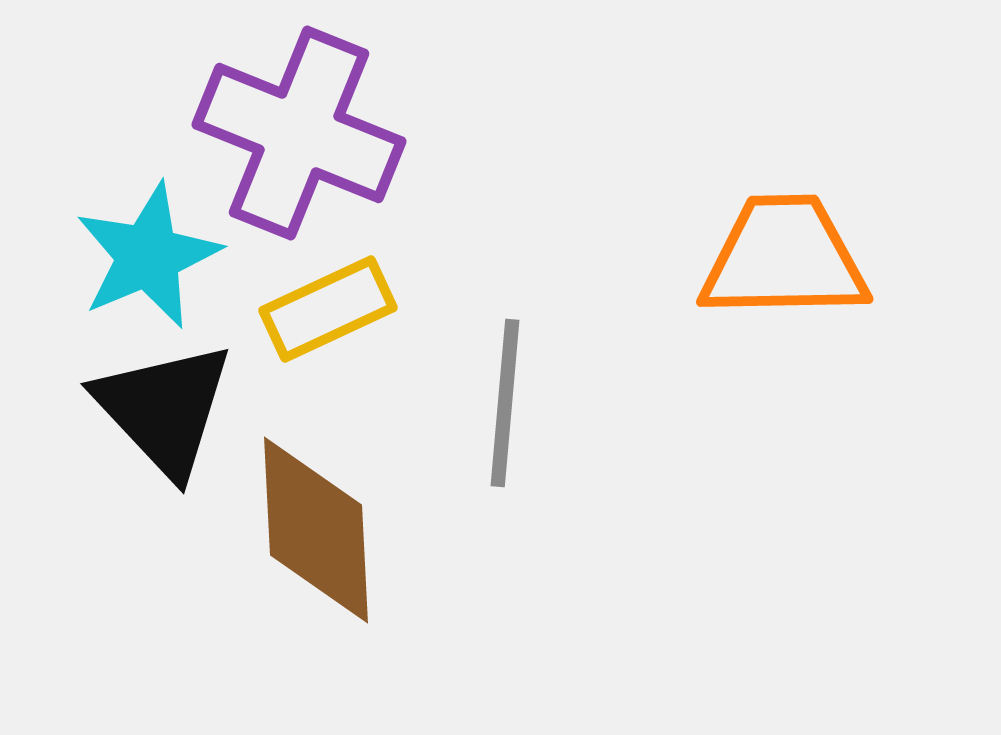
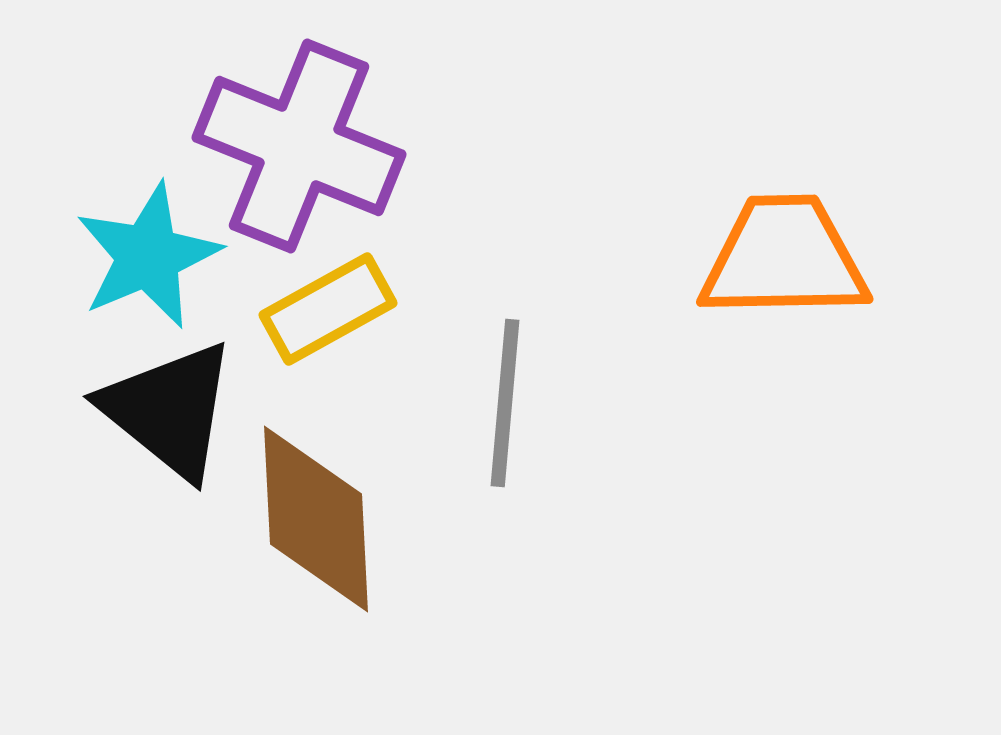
purple cross: moved 13 px down
yellow rectangle: rotated 4 degrees counterclockwise
black triangle: moved 5 px right, 1 px down; rotated 8 degrees counterclockwise
brown diamond: moved 11 px up
